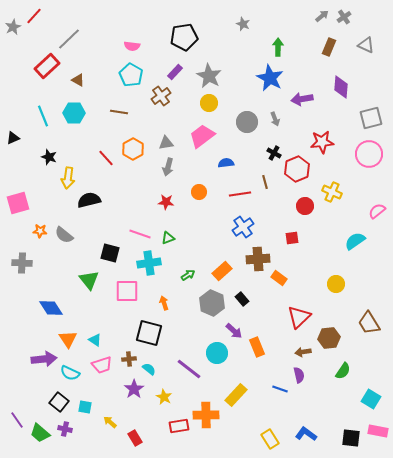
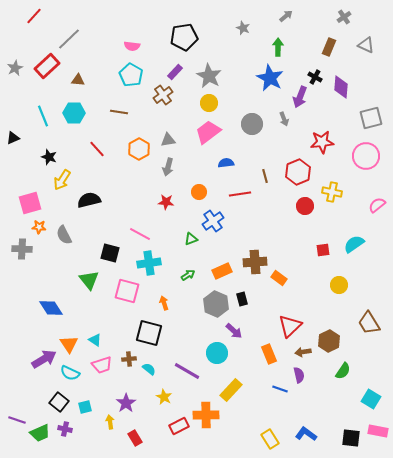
gray arrow at (322, 16): moved 36 px left
gray star at (243, 24): moved 4 px down
gray star at (13, 27): moved 2 px right, 41 px down
brown triangle at (78, 80): rotated 24 degrees counterclockwise
brown cross at (161, 96): moved 2 px right, 1 px up
purple arrow at (302, 99): moved 2 px left, 2 px up; rotated 60 degrees counterclockwise
gray arrow at (275, 119): moved 9 px right
gray circle at (247, 122): moved 5 px right, 2 px down
pink trapezoid at (202, 136): moved 6 px right, 4 px up
gray triangle at (166, 143): moved 2 px right, 3 px up
orange hexagon at (133, 149): moved 6 px right
black cross at (274, 153): moved 41 px right, 76 px up
pink circle at (369, 154): moved 3 px left, 2 px down
red line at (106, 158): moved 9 px left, 9 px up
red hexagon at (297, 169): moved 1 px right, 3 px down
yellow arrow at (68, 178): moved 6 px left, 2 px down; rotated 25 degrees clockwise
brown line at (265, 182): moved 6 px up
yellow cross at (332, 192): rotated 12 degrees counterclockwise
pink square at (18, 203): moved 12 px right
pink semicircle at (377, 211): moved 6 px up
blue cross at (243, 227): moved 30 px left, 6 px up
orange star at (40, 231): moved 1 px left, 4 px up
pink line at (140, 234): rotated 10 degrees clockwise
gray semicircle at (64, 235): rotated 24 degrees clockwise
green triangle at (168, 238): moved 23 px right, 1 px down
red square at (292, 238): moved 31 px right, 12 px down
cyan semicircle at (355, 241): moved 1 px left, 3 px down
brown cross at (258, 259): moved 3 px left, 3 px down
gray cross at (22, 263): moved 14 px up
orange rectangle at (222, 271): rotated 18 degrees clockwise
yellow circle at (336, 284): moved 3 px right, 1 px down
pink square at (127, 291): rotated 15 degrees clockwise
black rectangle at (242, 299): rotated 24 degrees clockwise
gray hexagon at (212, 303): moved 4 px right, 1 px down
red triangle at (299, 317): moved 9 px left, 9 px down
brown hexagon at (329, 338): moved 3 px down; rotated 20 degrees counterclockwise
orange triangle at (68, 339): moved 1 px right, 5 px down
orange rectangle at (257, 347): moved 12 px right, 7 px down
purple arrow at (44, 359): rotated 25 degrees counterclockwise
purple line at (189, 369): moved 2 px left, 2 px down; rotated 8 degrees counterclockwise
purple star at (134, 389): moved 8 px left, 14 px down
yellow rectangle at (236, 395): moved 5 px left, 5 px up
cyan square at (85, 407): rotated 24 degrees counterclockwise
purple line at (17, 420): rotated 36 degrees counterclockwise
yellow arrow at (110, 422): rotated 40 degrees clockwise
red rectangle at (179, 426): rotated 18 degrees counterclockwise
green trapezoid at (40, 433): rotated 65 degrees counterclockwise
